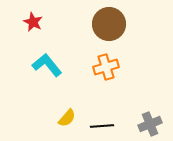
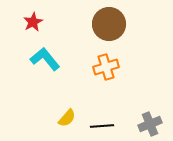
red star: rotated 18 degrees clockwise
cyan L-shape: moved 2 px left, 6 px up
